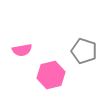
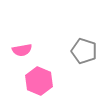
pink hexagon: moved 12 px left, 6 px down; rotated 24 degrees counterclockwise
